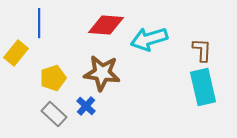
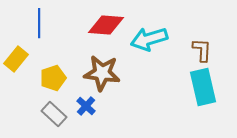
yellow rectangle: moved 6 px down
